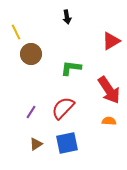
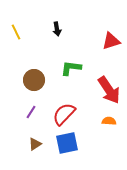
black arrow: moved 10 px left, 12 px down
red triangle: rotated 12 degrees clockwise
brown circle: moved 3 px right, 26 px down
red semicircle: moved 1 px right, 6 px down
brown triangle: moved 1 px left
